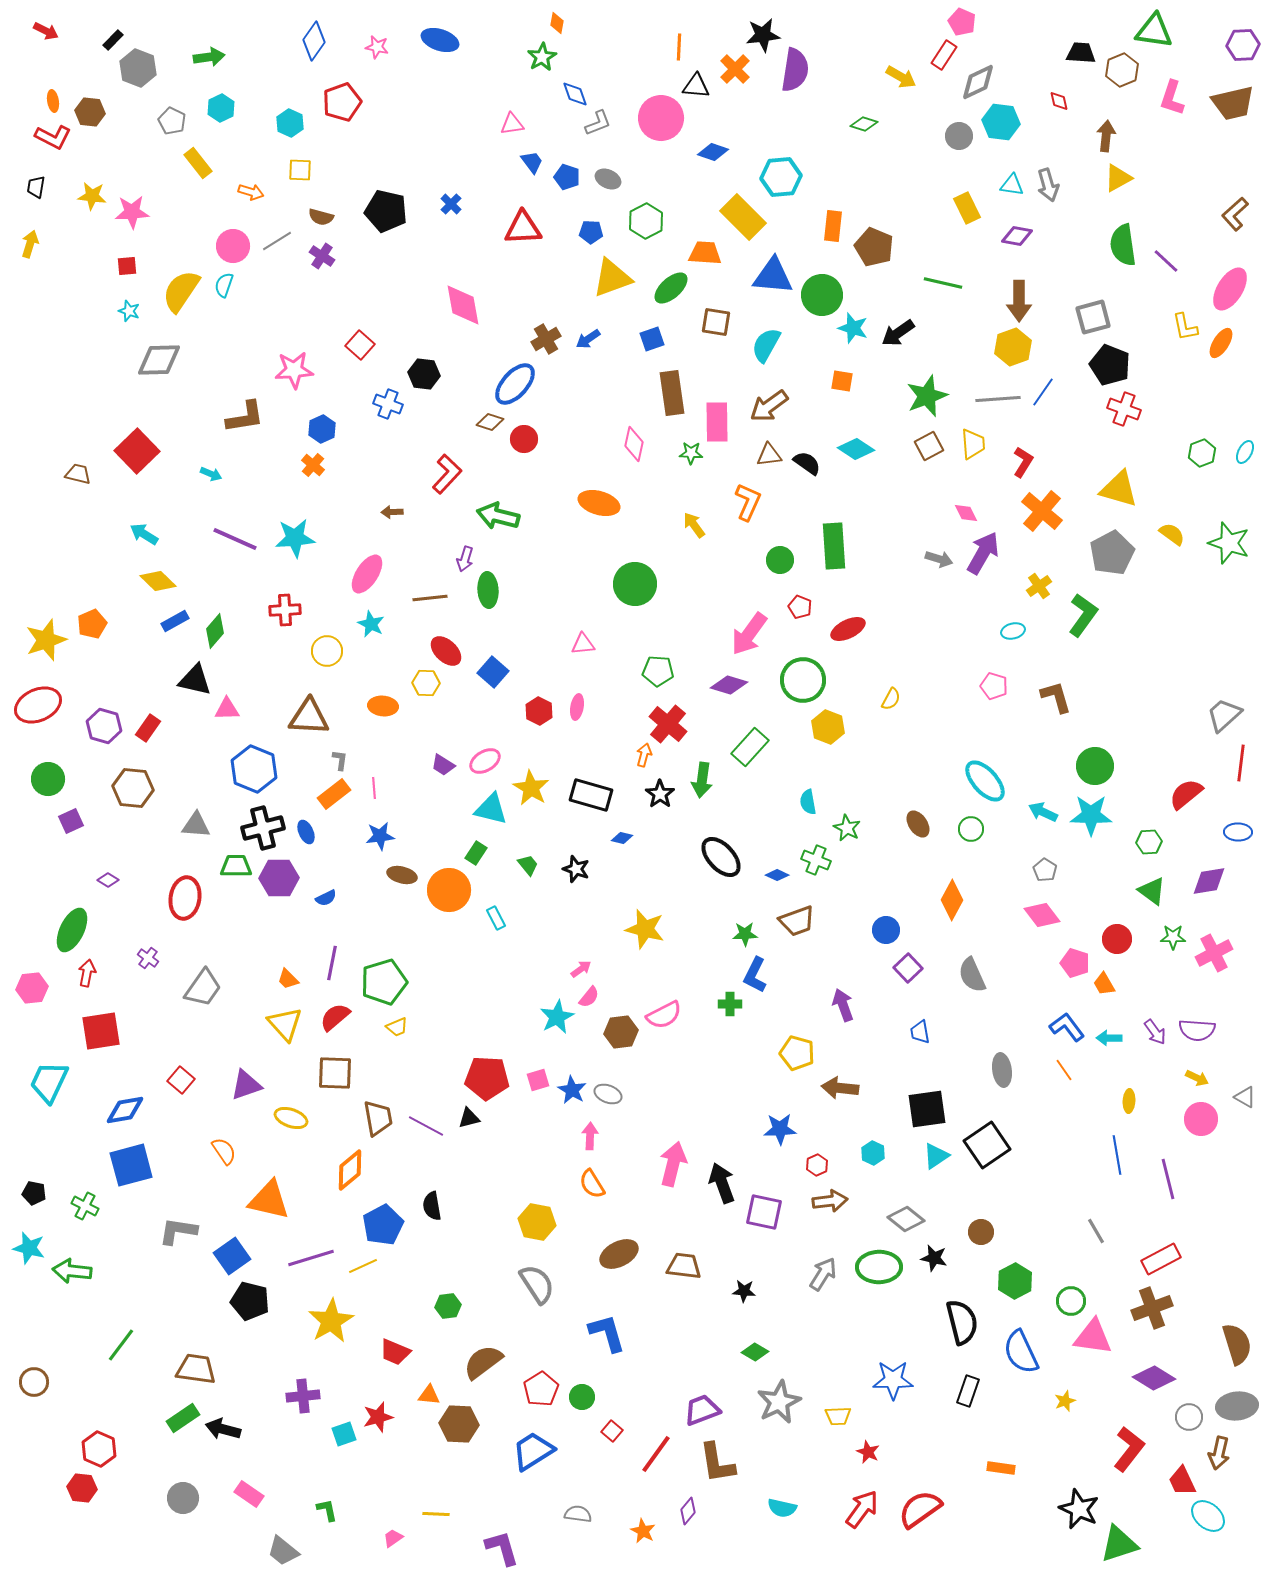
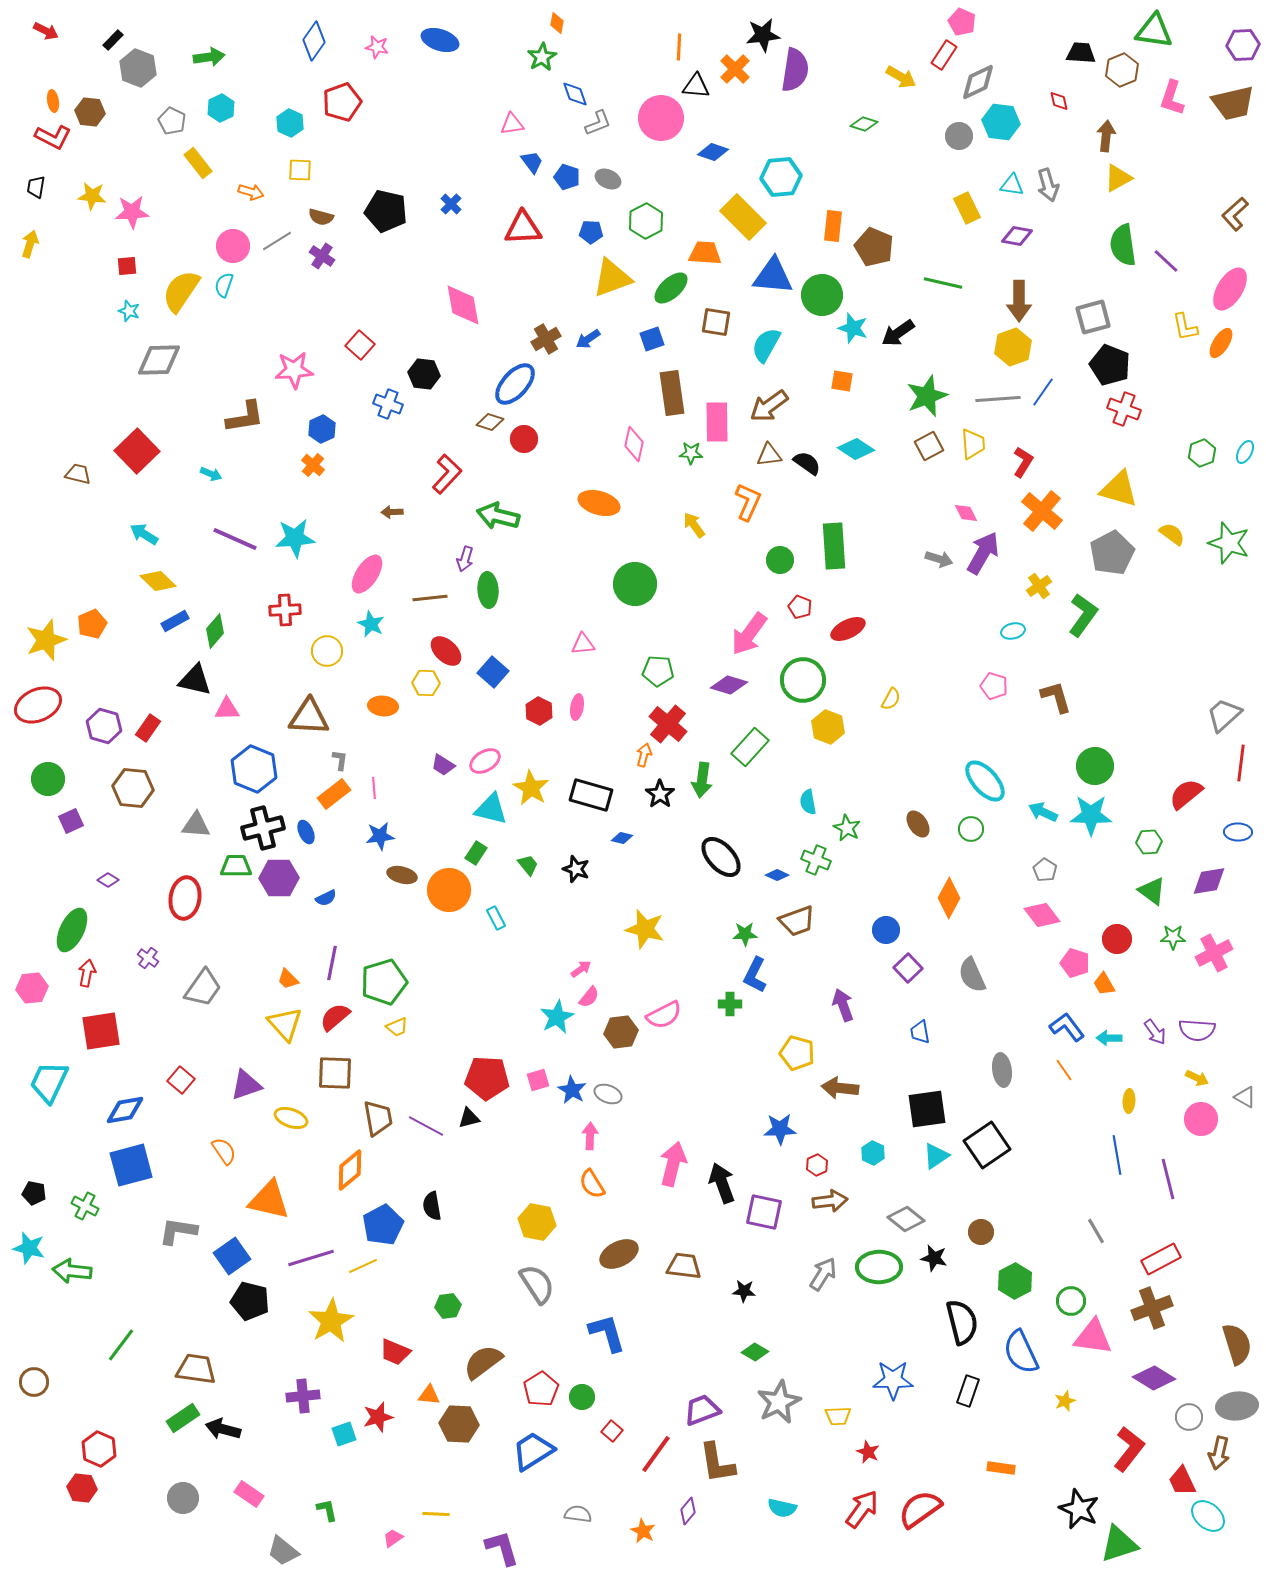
orange diamond at (952, 900): moved 3 px left, 2 px up
